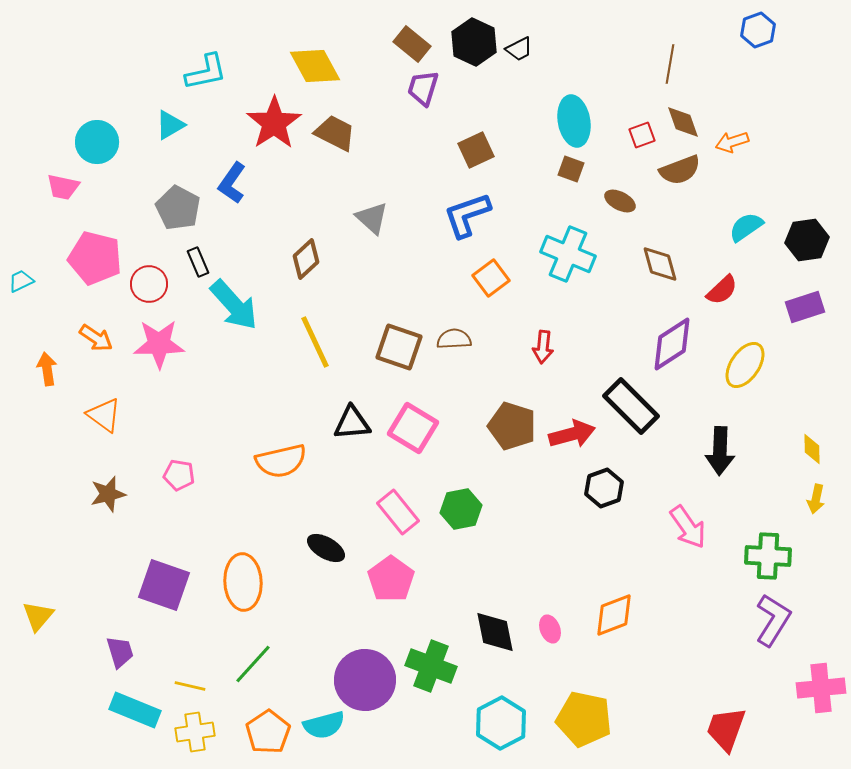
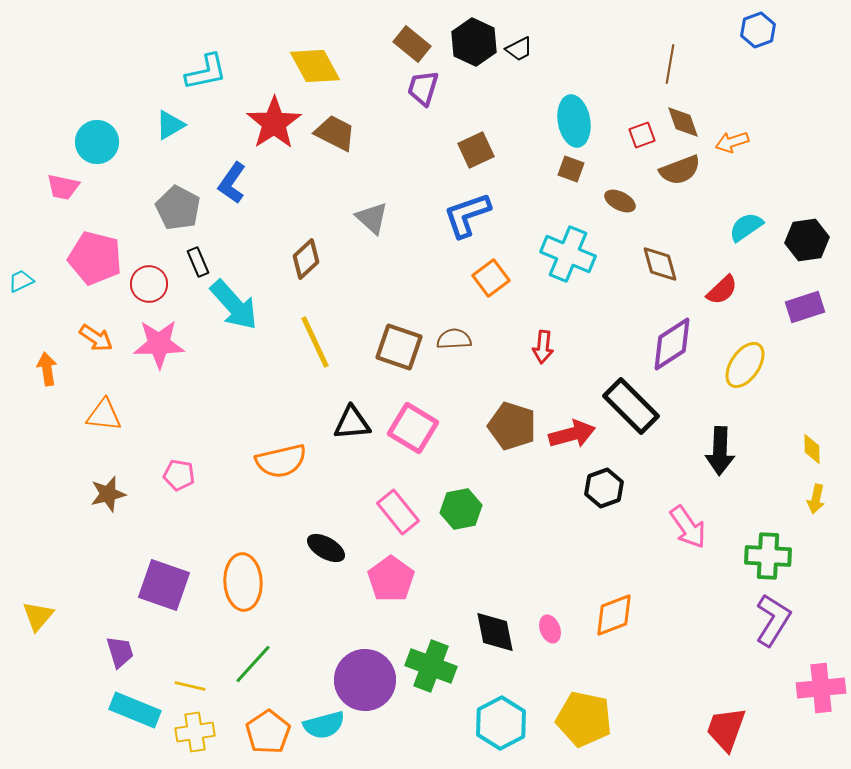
orange triangle at (104, 415): rotated 30 degrees counterclockwise
